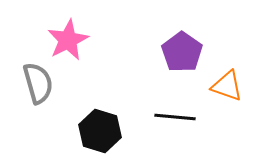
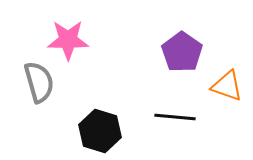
pink star: rotated 27 degrees clockwise
gray semicircle: moved 1 px right, 1 px up
